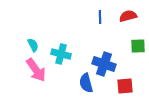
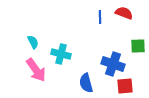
red semicircle: moved 4 px left, 3 px up; rotated 36 degrees clockwise
cyan semicircle: moved 3 px up
blue cross: moved 9 px right
